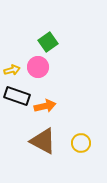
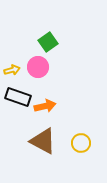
black rectangle: moved 1 px right, 1 px down
